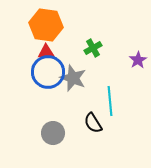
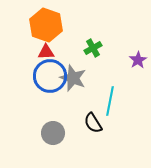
orange hexagon: rotated 12 degrees clockwise
blue circle: moved 2 px right, 4 px down
cyan line: rotated 16 degrees clockwise
